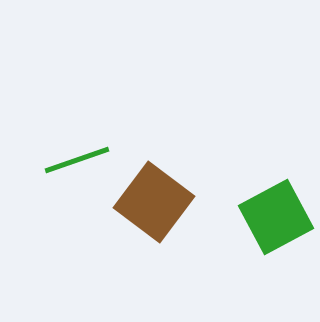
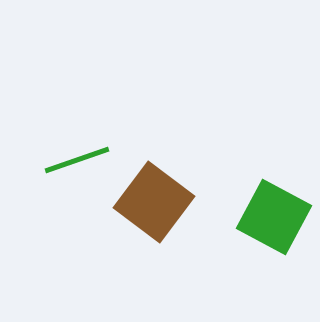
green square: moved 2 px left; rotated 34 degrees counterclockwise
